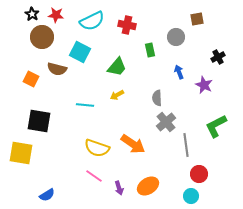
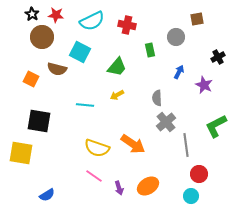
blue arrow: rotated 48 degrees clockwise
